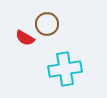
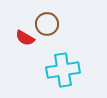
cyan cross: moved 2 px left, 1 px down
